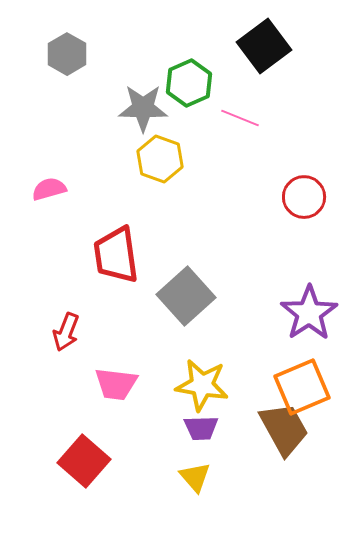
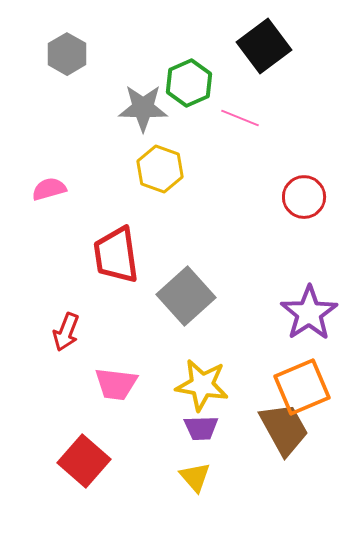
yellow hexagon: moved 10 px down
